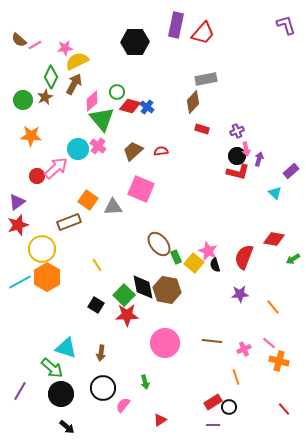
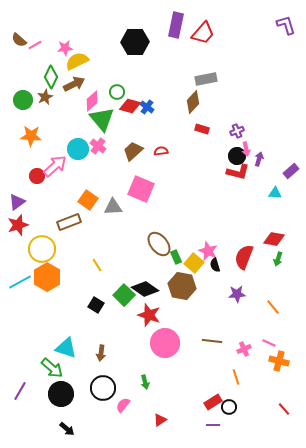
brown arrow at (74, 84): rotated 35 degrees clockwise
pink arrow at (56, 168): moved 1 px left, 2 px up
cyan triangle at (275, 193): rotated 40 degrees counterclockwise
green arrow at (293, 259): moved 15 px left; rotated 40 degrees counterclockwise
black diamond at (143, 287): moved 2 px right, 2 px down; rotated 44 degrees counterclockwise
brown hexagon at (167, 290): moved 15 px right, 4 px up
purple star at (240, 294): moved 3 px left
red star at (127, 315): moved 22 px right; rotated 20 degrees clockwise
pink line at (269, 343): rotated 16 degrees counterclockwise
black arrow at (67, 427): moved 2 px down
